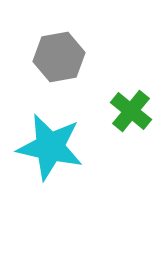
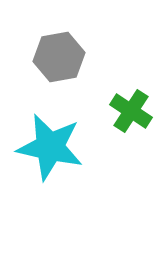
green cross: rotated 6 degrees counterclockwise
